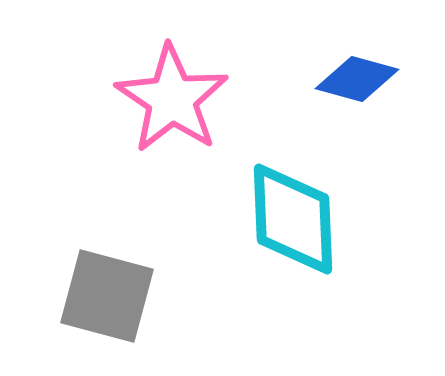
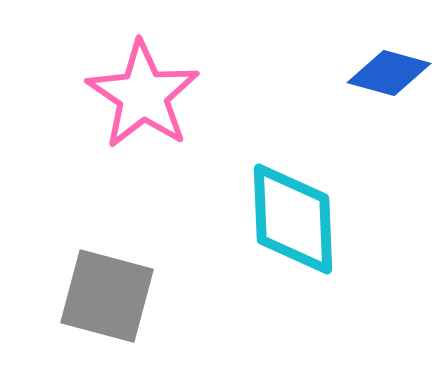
blue diamond: moved 32 px right, 6 px up
pink star: moved 29 px left, 4 px up
